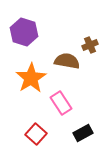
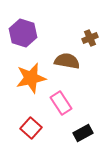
purple hexagon: moved 1 px left, 1 px down
brown cross: moved 7 px up
orange star: rotated 20 degrees clockwise
red square: moved 5 px left, 6 px up
